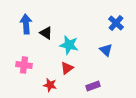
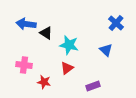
blue arrow: rotated 78 degrees counterclockwise
red star: moved 6 px left, 3 px up
